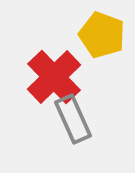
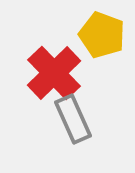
red cross: moved 4 px up
